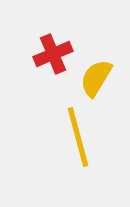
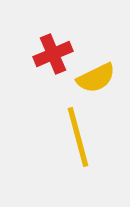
yellow semicircle: rotated 147 degrees counterclockwise
